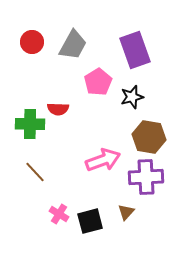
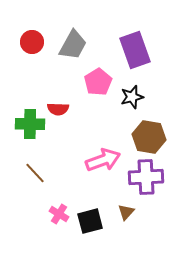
brown line: moved 1 px down
